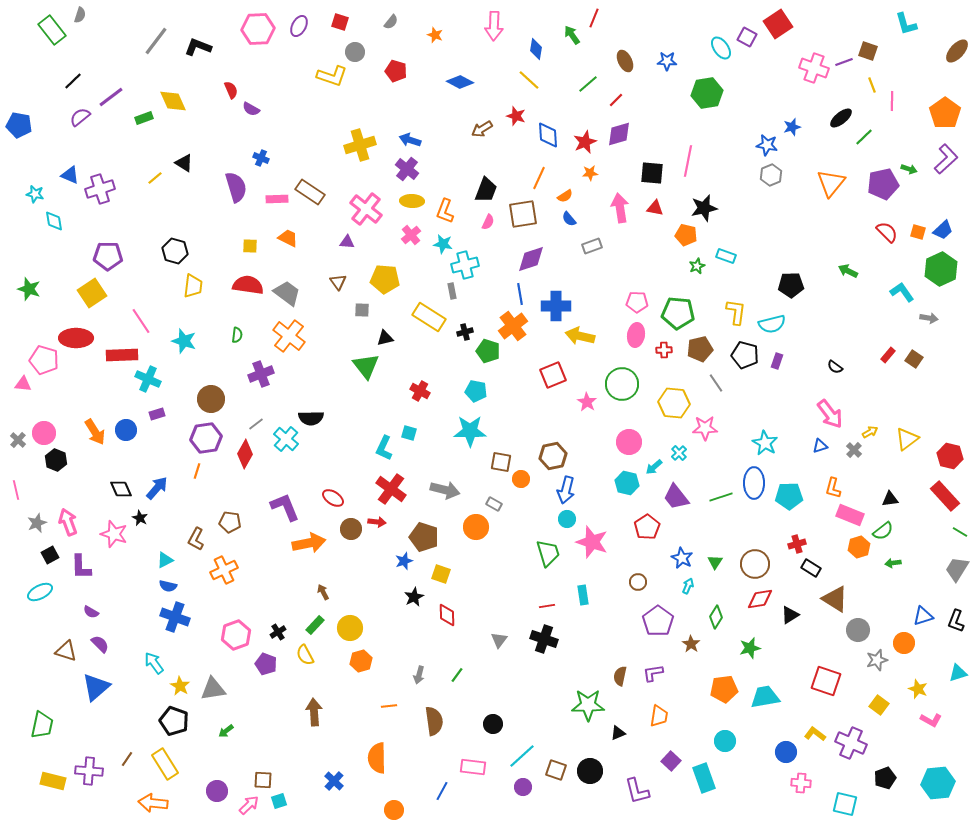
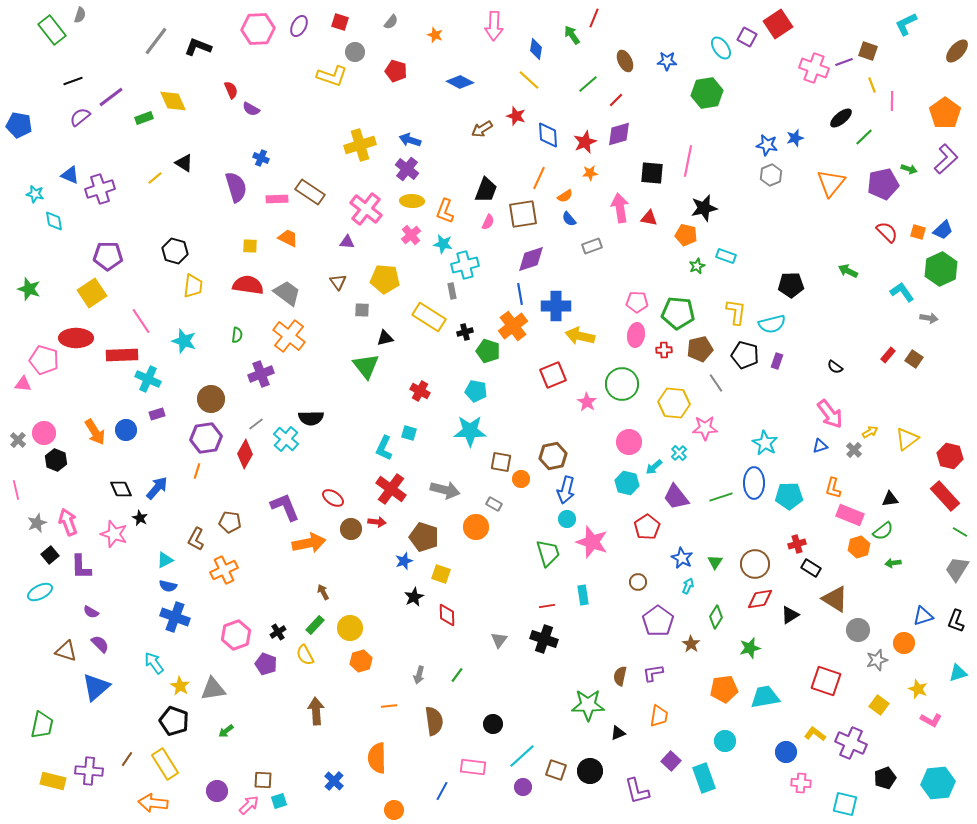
cyan L-shape at (906, 24): rotated 80 degrees clockwise
black line at (73, 81): rotated 24 degrees clockwise
blue star at (792, 127): moved 3 px right, 11 px down
red triangle at (655, 208): moved 6 px left, 10 px down
black square at (50, 555): rotated 12 degrees counterclockwise
brown arrow at (314, 712): moved 2 px right, 1 px up
